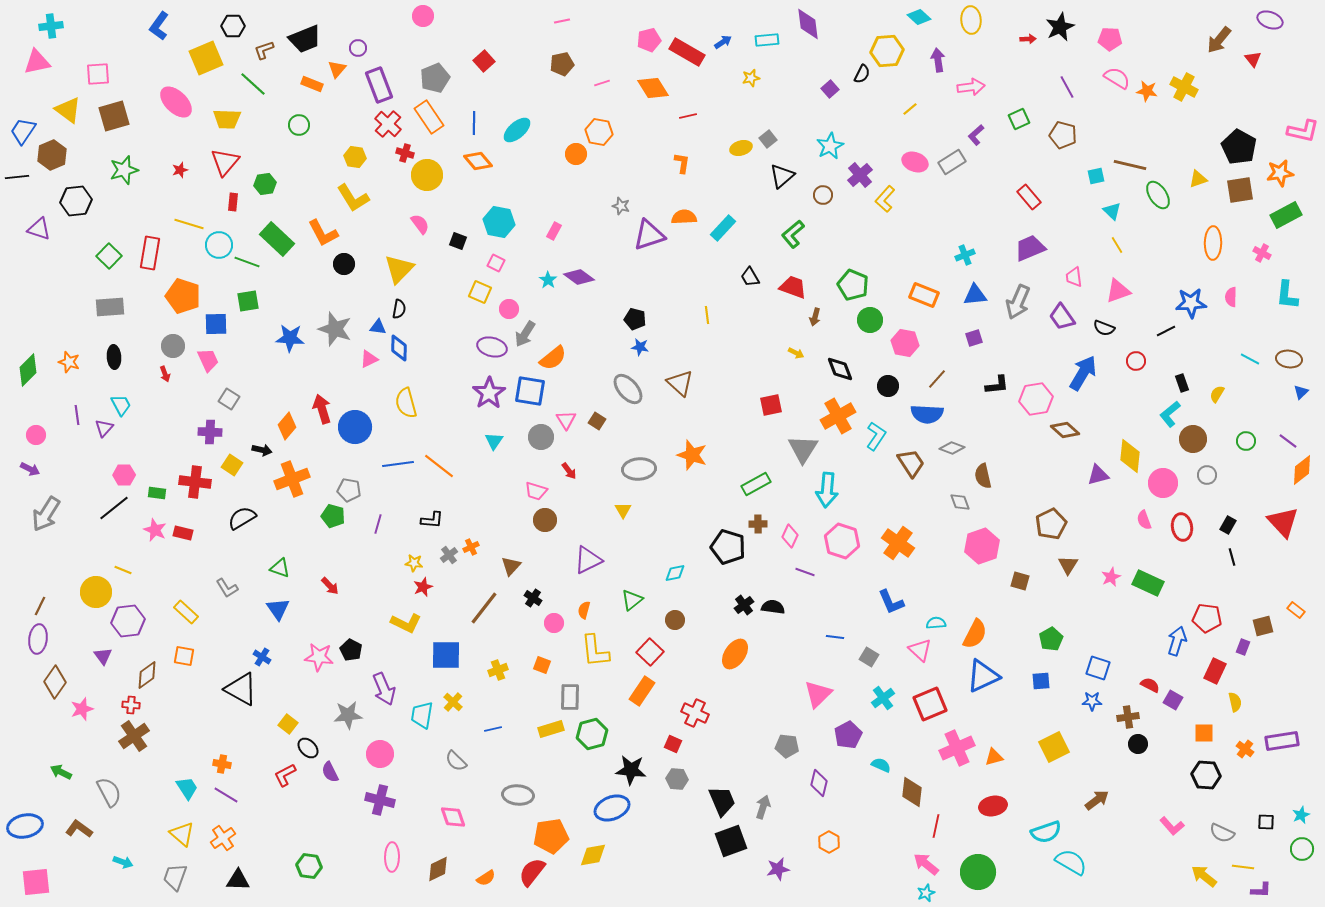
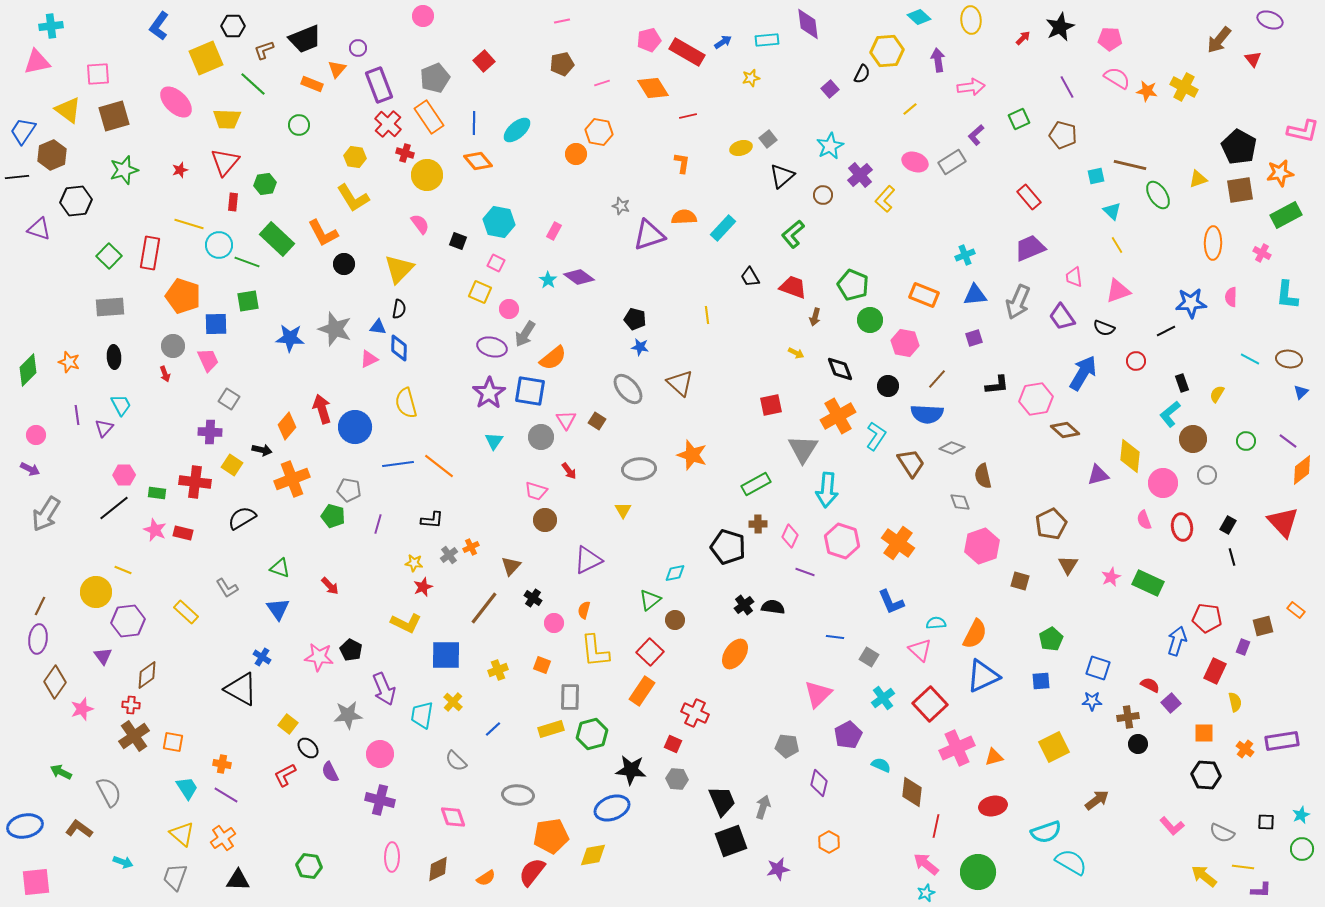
red arrow at (1028, 39): moved 5 px left, 1 px up; rotated 42 degrees counterclockwise
green triangle at (632, 600): moved 18 px right
orange square at (184, 656): moved 11 px left, 86 px down
purple square at (1173, 700): moved 2 px left, 3 px down; rotated 18 degrees clockwise
red square at (930, 704): rotated 20 degrees counterclockwise
blue line at (493, 729): rotated 30 degrees counterclockwise
